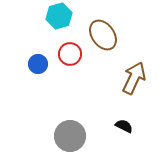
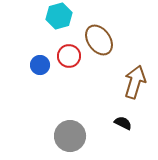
brown ellipse: moved 4 px left, 5 px down
red circle: moved 1 px left, 2 px down
blue circle: moved 2 px right, 1 px down
brown arrow: moved 1 px right, 4 px down; rotated 8 degrees counterclockwise
black semicircle: moved 1 px left, 3 px up
